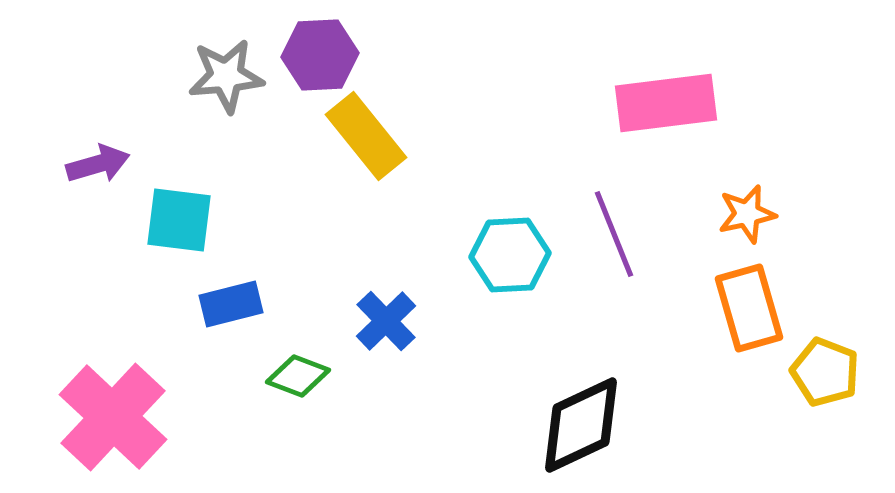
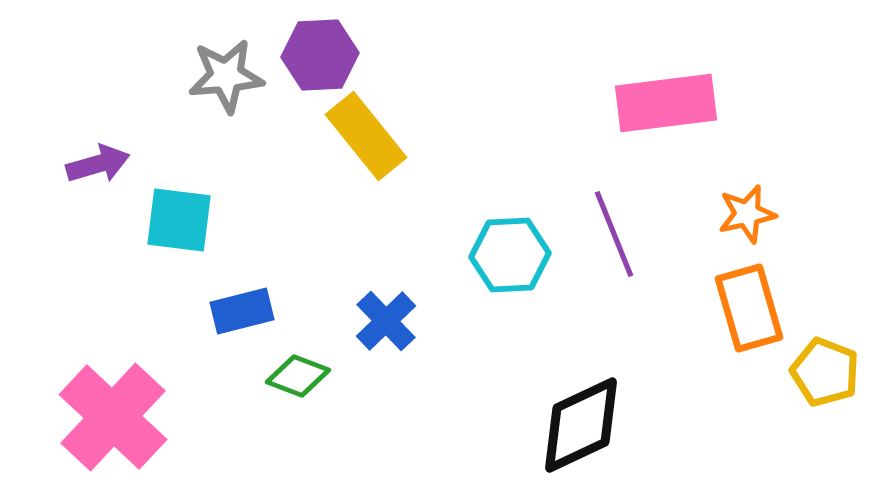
blue rectangle: moved 11 px right, 7 px down
